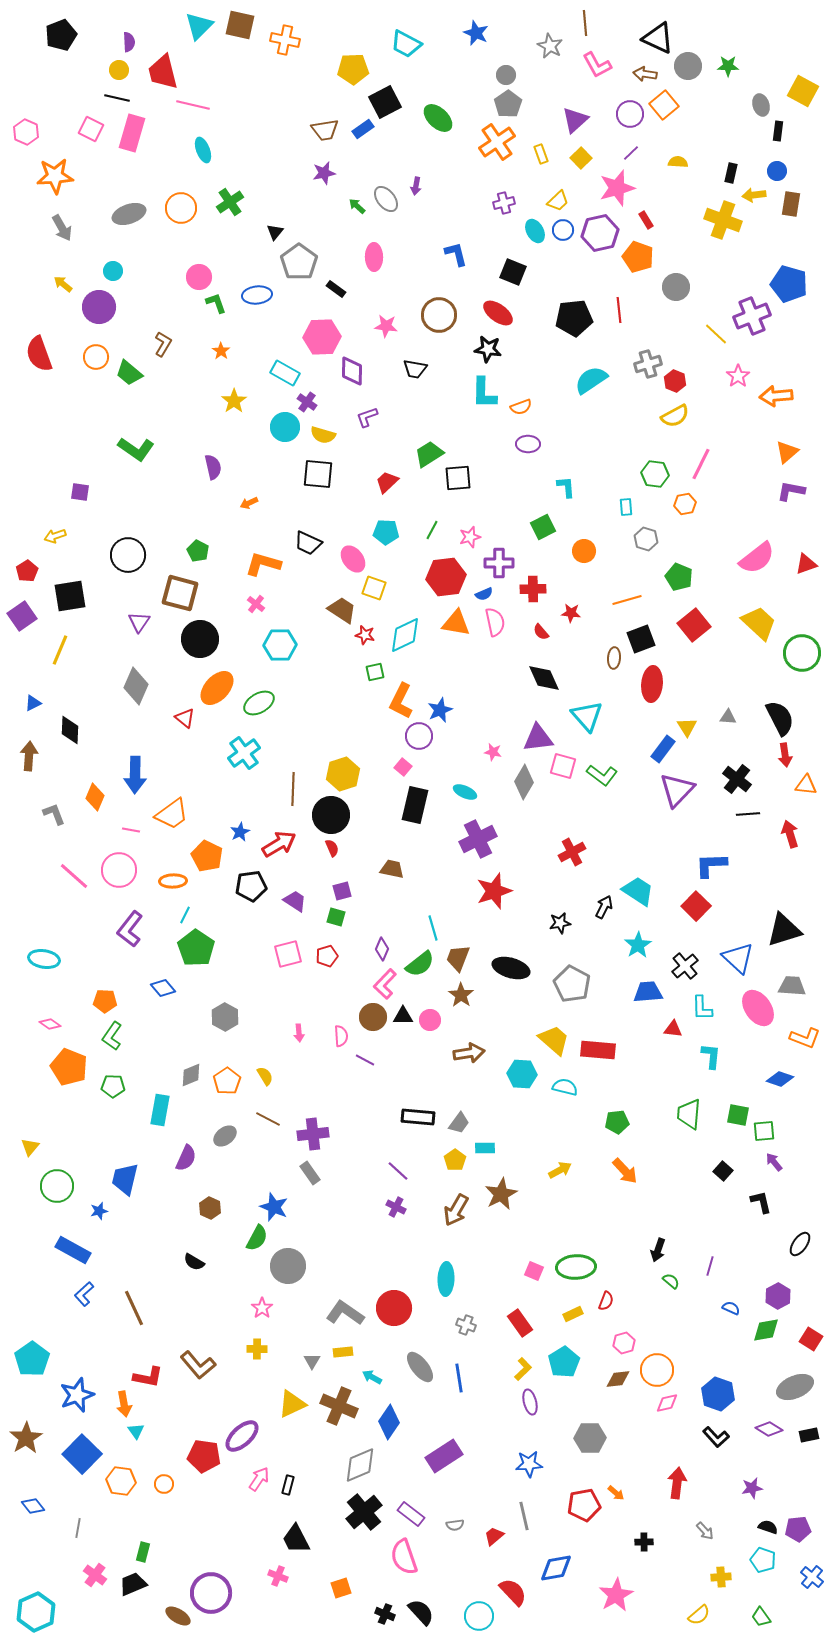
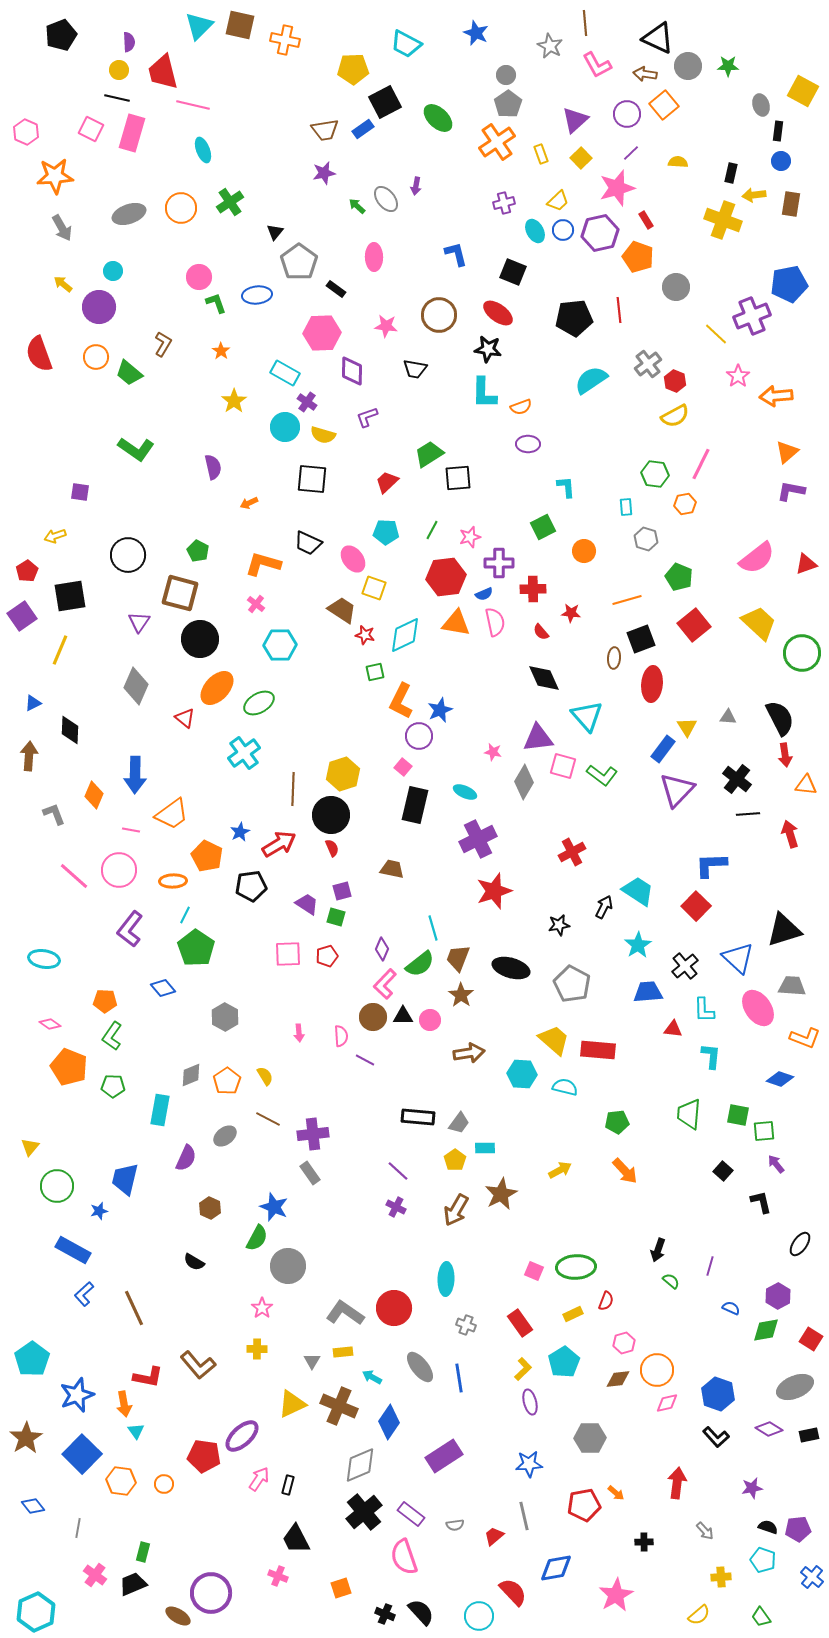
purple circle at (630, 114): moved 3 px left
blue circle at (777, 171): moved 4 px right, 10 px up
blue pentagon at (789, 284): rotated 27 degrees counterclockwise
pink hexagon at (322, 337): moved 4 px up
gray cross at (648, 364): rotated 20 degrees counterclockwise
black square at (318, 474): moved 6 px left, 5 px down
orange diamond at (95, 797): moved 1 px left, 2 px up
purple trapezoid at (295, 901): moved 12 px right, 3 px down
black star at (560, 923): moved 1 px left, 2 px down
pink square at (288, 954): rotated 12 degrees clockwise
cyan L-shape at (702, 1008): moved 2 px right, 2 px down
purple arrow at (774, 1162): moved 2 px right, 2 px down
